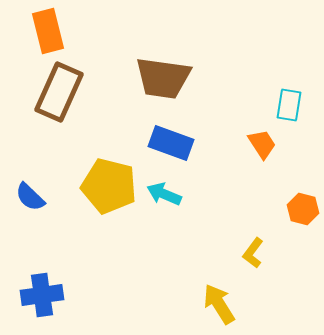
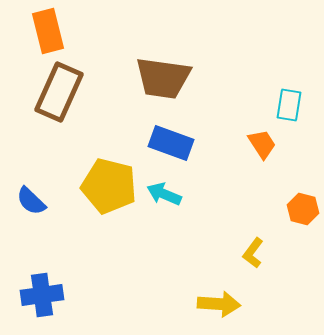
blue semicircle: moved 1 px right, 4 px down
yellow arrow: rotated 126 degrees clockwise
